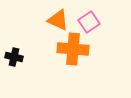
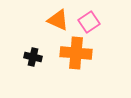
orange cross: moved 3 px right, 4 px down
black cross: moved 19 px right
